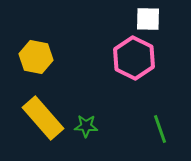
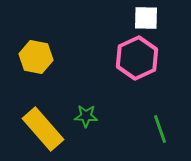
white square: moved 2 px left, 1 px up
pink hexagon: moved 3 px right; rotated 9 degrees clockwise
yellow rectangle: moved 11 px down
green star: moved 10 px up
